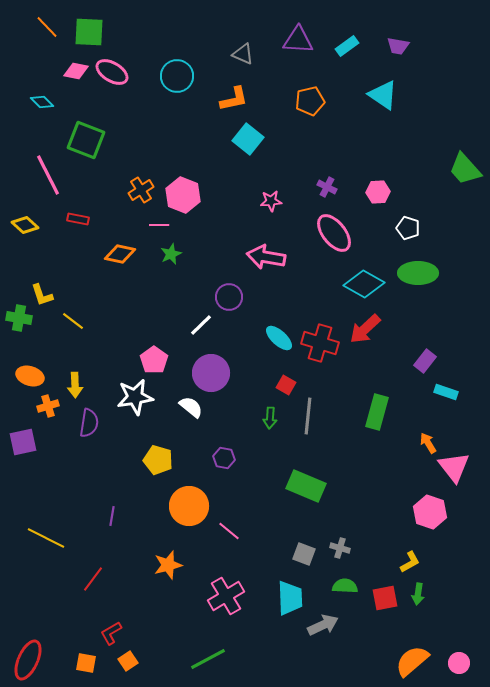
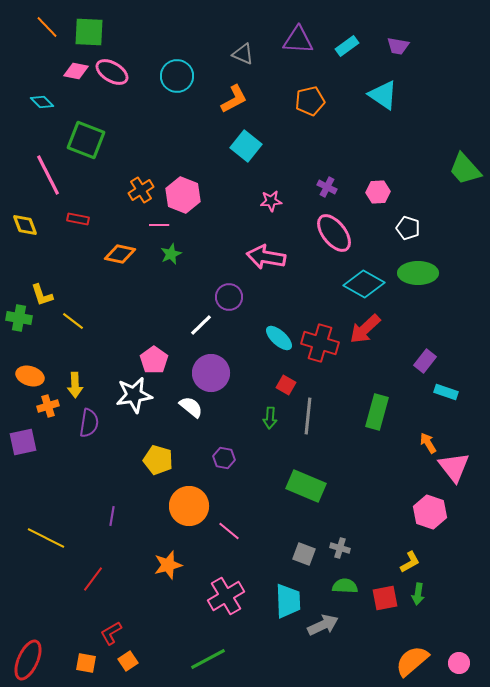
orange L-shape at (234, 99): rotated 16 degrees counterclockwise
cyan square at (248, 139): moved 2 px left, 7 px down
yellow diamond at (25, 225): rotated 28 degrees clockwise
white star at (135, 397): moved 1 px left, 2 px up
cyan trapezoid at (290, 598): moved 2 px left, 3 px down
